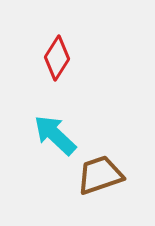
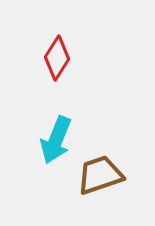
cyan arrow: moved 1 px right, 5 px down; rotated 111 degrees counterclockwise
